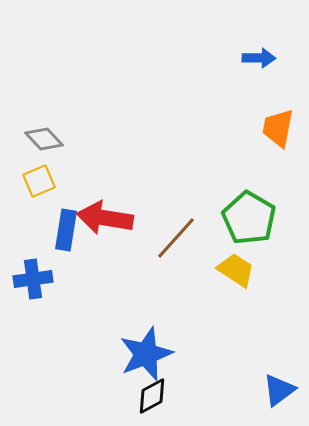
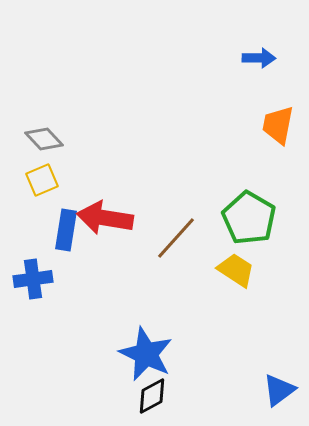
orange trapezoid: moved 3 px up
yellow square: moved 3 px right, 1 px up
blue star: rotated 26 degrees counterclockwise
